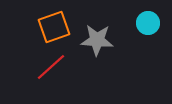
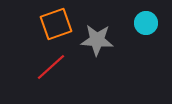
cyan circle: moved 2 px left
orange square: moved 2 px right, 3 px up
